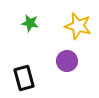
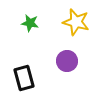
yellow star: moved 2 px left, 4 px up
